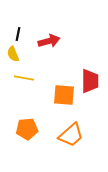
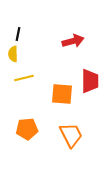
red arrow: moved 24 px right
yellow semicircle: rotated 21 degrees clockwise
yellow line: rotated 24 degrees counterclockwise
orange square: moved 2 px left, 1 px up
orange trapezoid: rotated 76 degrees counterclockwise
